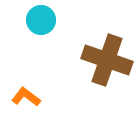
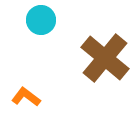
brown cross: moved 2 px left, 2 px up; rotated 21 degrees clockwise
